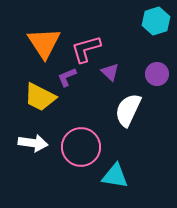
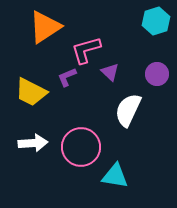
orange triangle: moved 1 px right, 16 px up; rotated 30 degrees clockwise
pink L-shape: moved 1 px down
yellow trapezoid: moved 9 px left, 5 px up
white arrow: rotated 12 degrees counterclockwise
